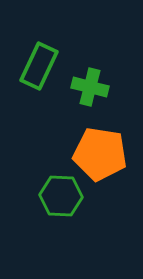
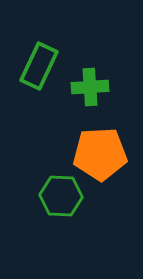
green cross: rotated 18 degrees counterclockwise
orange pentagon: rotated 12 degrees counterclockwise
